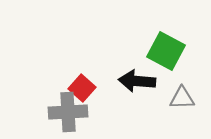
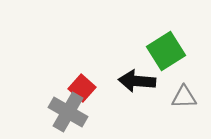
green square: rotated 30 degrees clockwise
gray triangle: moved 2 px right, 1 px up
gray cross: rotated 33 degrees clockwise
